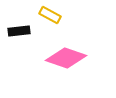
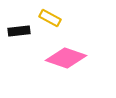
yellow rectangle: moved 3 px down
